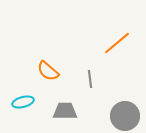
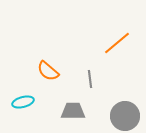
gray trapezoid: moved 8 px right
